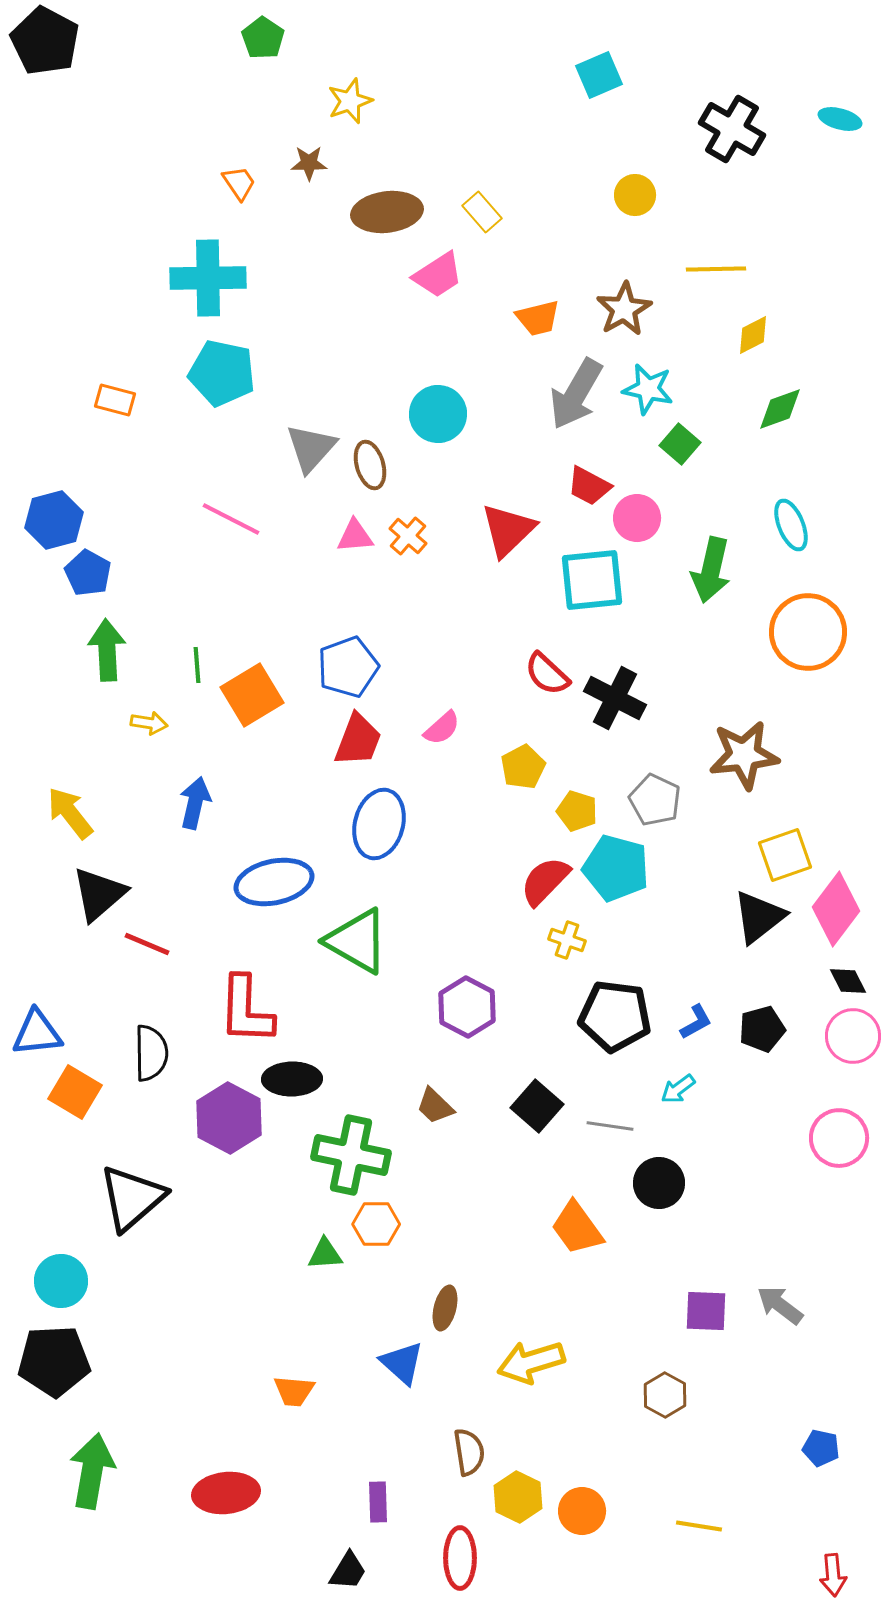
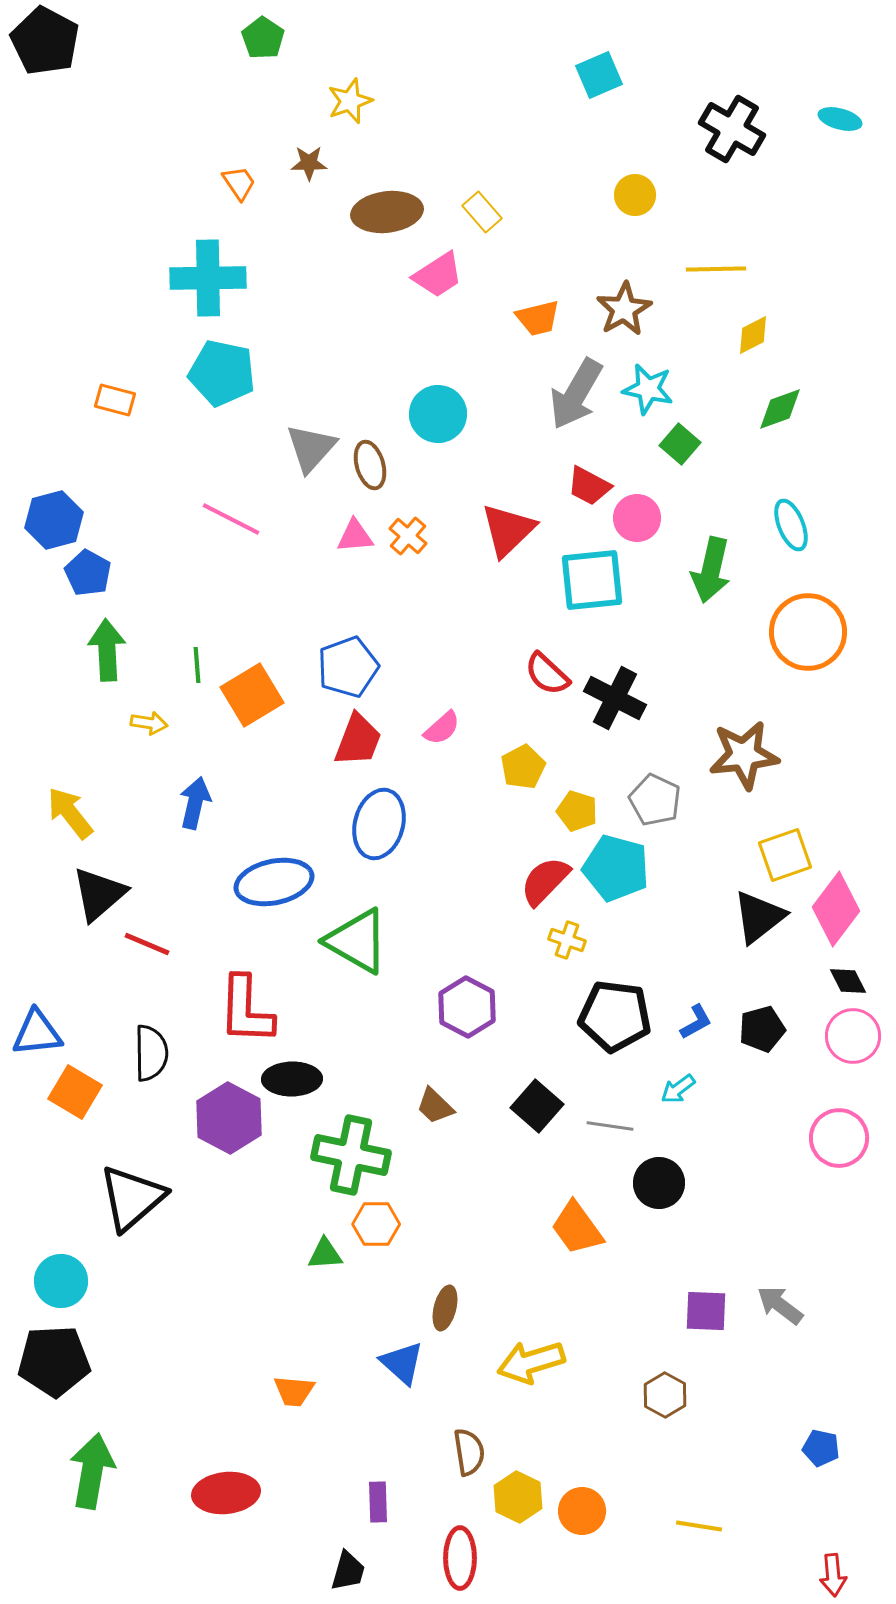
black trapezoid at (348, 1571): rotated 15 degrees counterclockwise
